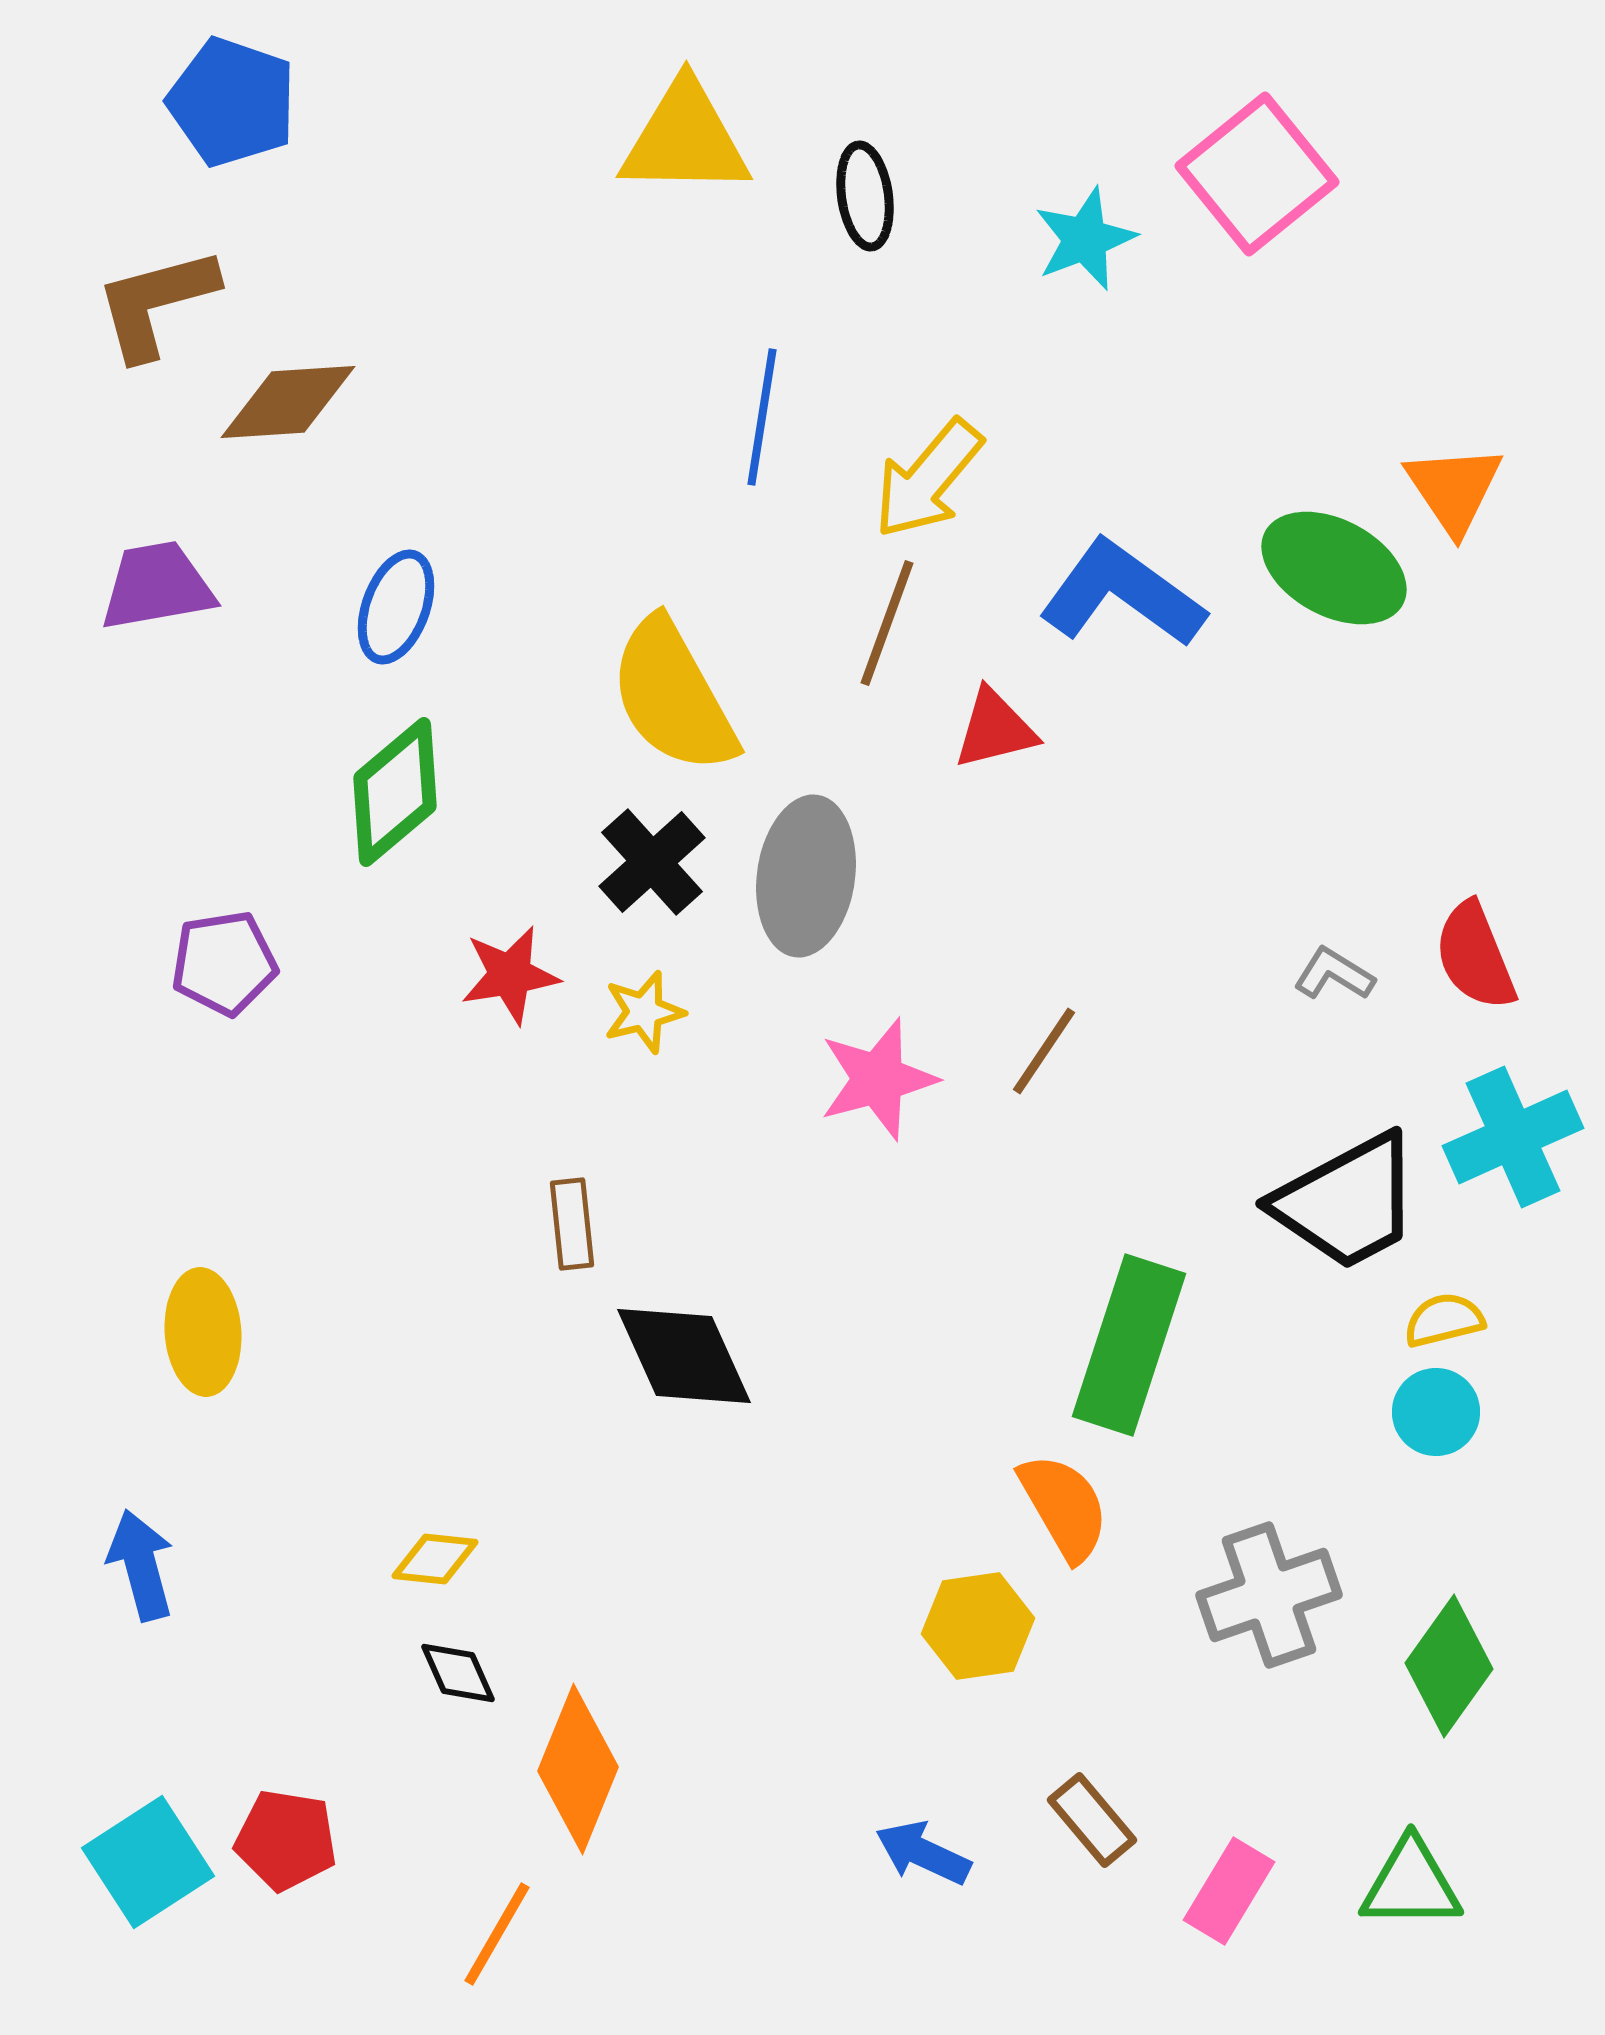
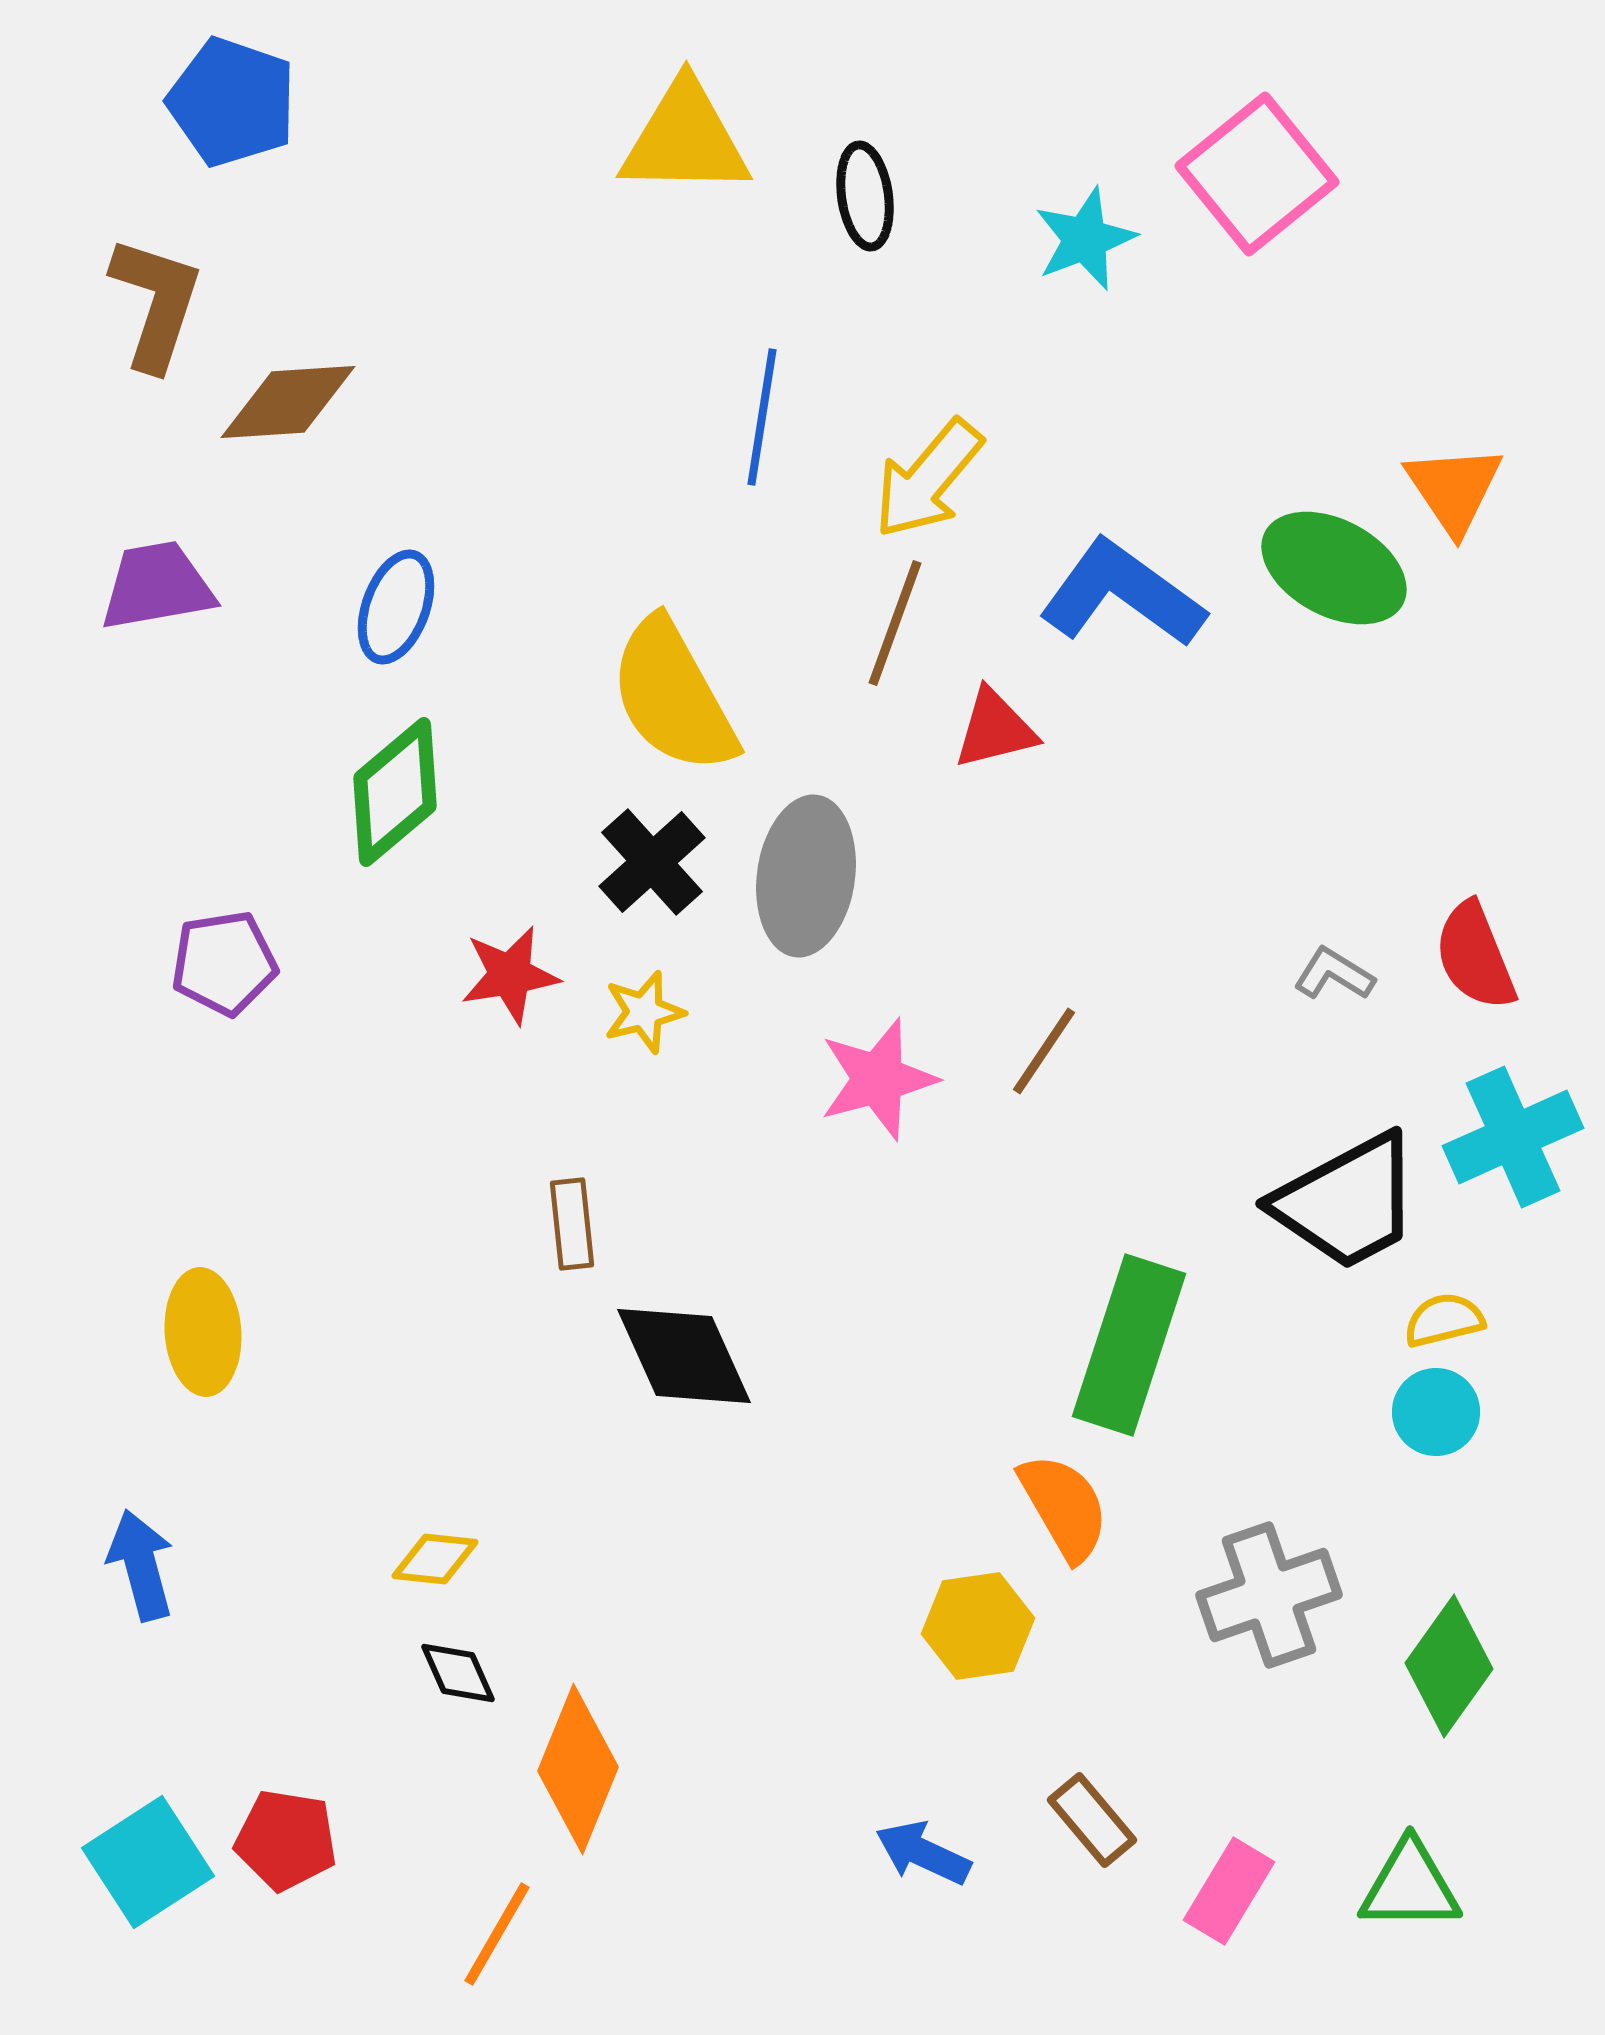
brown L-shape at (156, 303): rotated 123 degrees clockwise
brown line at (887, 623): moved 8 px right
green triangle at (1411, 1884): moved 1 px left, 2 px down
